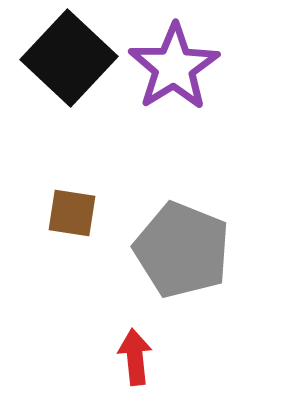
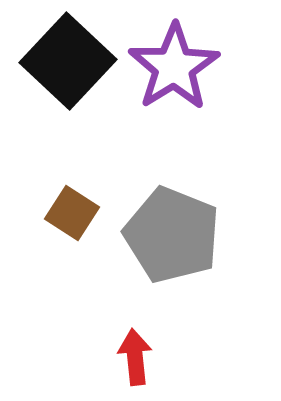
black square: moved 1 px left, 3 px down
brown square: rotated 24 degrees clockwise
gray pentagon: moved 10 px left, 15 px up
